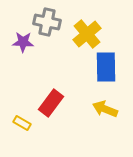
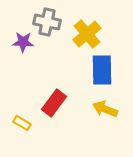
blue rectangle: moved 4 px left, 3 px down
red rectangle: moved 3 px right
